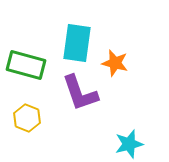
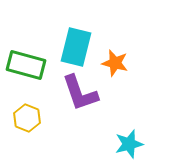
cyan rectangle: moved 1 px left, 4 px down; rotated 6 degrees clockwise
